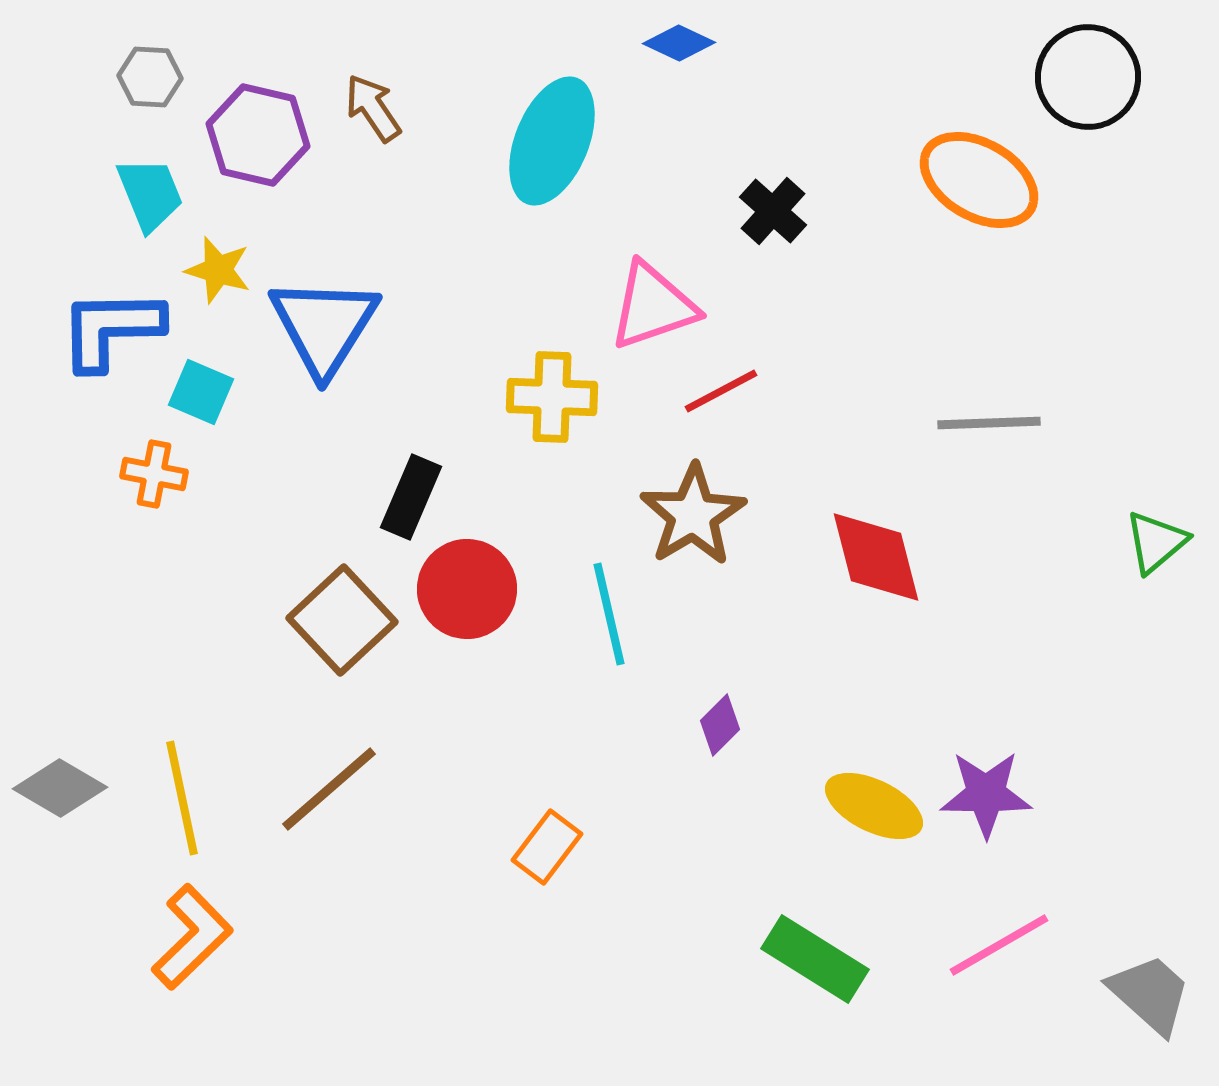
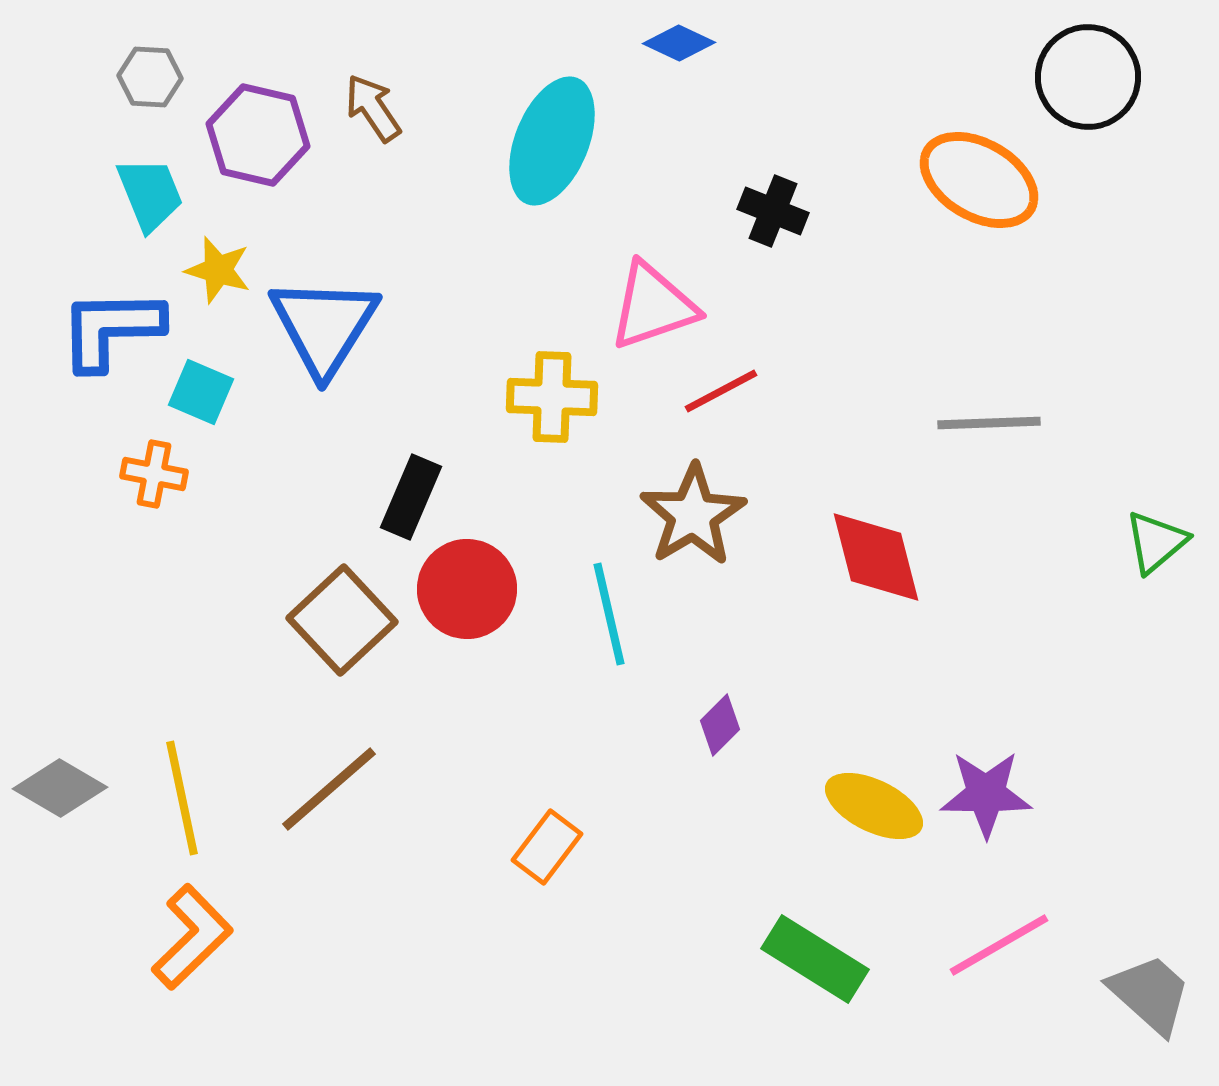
black cross: rotated 20 degrees counterclockwise
